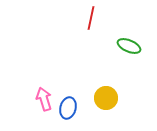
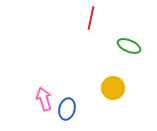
yellow circle: moved 7 px right, 10 px up
blue ellipse: moved 1 px left, 1 px down
